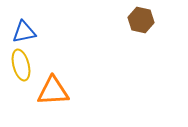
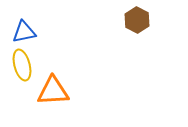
brown hexagon: moved 4 px left; rotated 15 degrees clockwise
yellow ellipse: moved 1 px right
